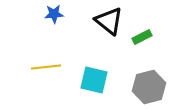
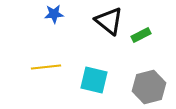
green rectangle: moved 1 px left, 2 px up
